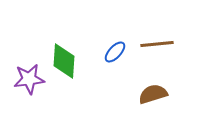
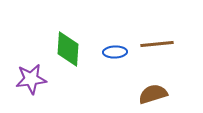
blue ellipse: rotated 45 degrees clockwise
green diamond: moved 4 px right, 12 px up
purple star: moved 2 px right
